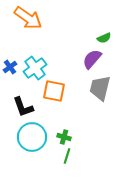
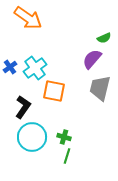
black L-shape: rotated 125 degrees counterclockwise
